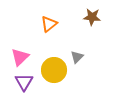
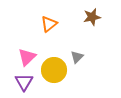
brown star: rotated 18 degrees counterclockwise
pink triangle: moved 7 px right
